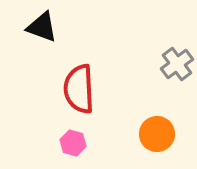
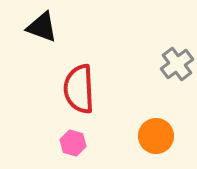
orange circle: moved 1 px left, 2 px down
